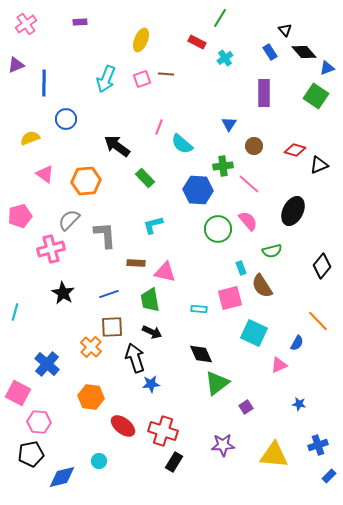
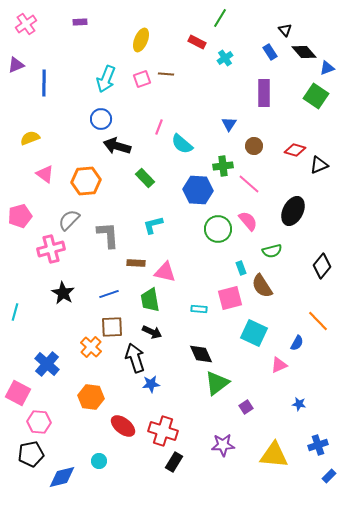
blue circle at (66, 119): moved 35 px right
black arrow at (117, 146): rotated 20 degrees counterclockwise
gray L-shape at (105, 235): moved 3 px right
